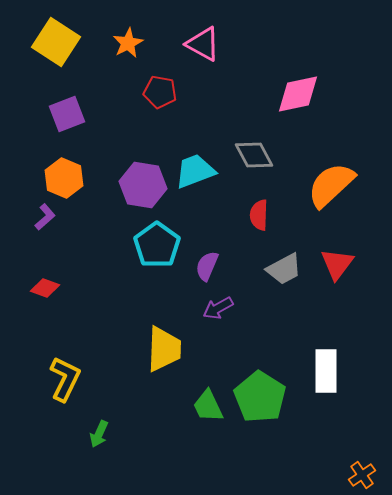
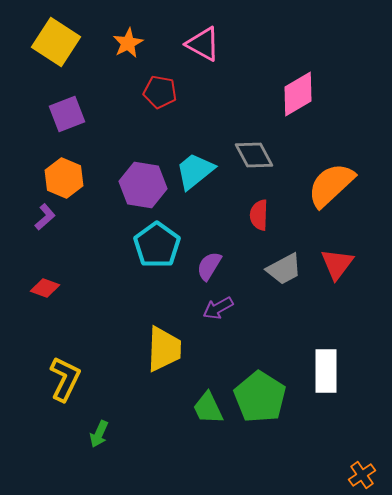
pink diamond: rotated 18 degrees counterclockwise
cyan trapezoid: rotated 18 degrees counterclockwise
purple semicircle: moved 2 px right; rotated 8 degrees clockwise
green trapezoid: moved 2 px down
